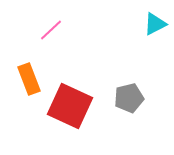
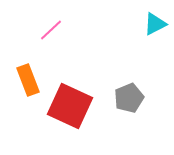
orange rectangle: moved 1 px left, 1 px down
gray pentagon: rotated 8 degrees counterclockwise
